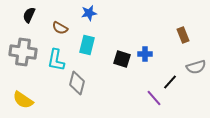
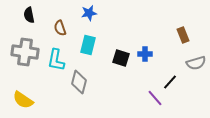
black semicircle: rotated 35 degrees counterclockwise
brown semicircle: rotated 42 degrees clockwise
cyan rectangle: moved 1 px right
gray cross: moved 2 px right
black square: moved 1 px left, 1 px up
gray semicircle: moved 4 px up
gray diamond: moved 2 px right, 1 px up
purple line: moved 1 px right
